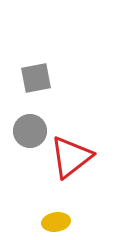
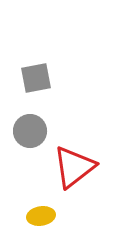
red triangle: moved 3 px right, 10 px down
yellow ellipse: moved 15 px left, 6 px up
